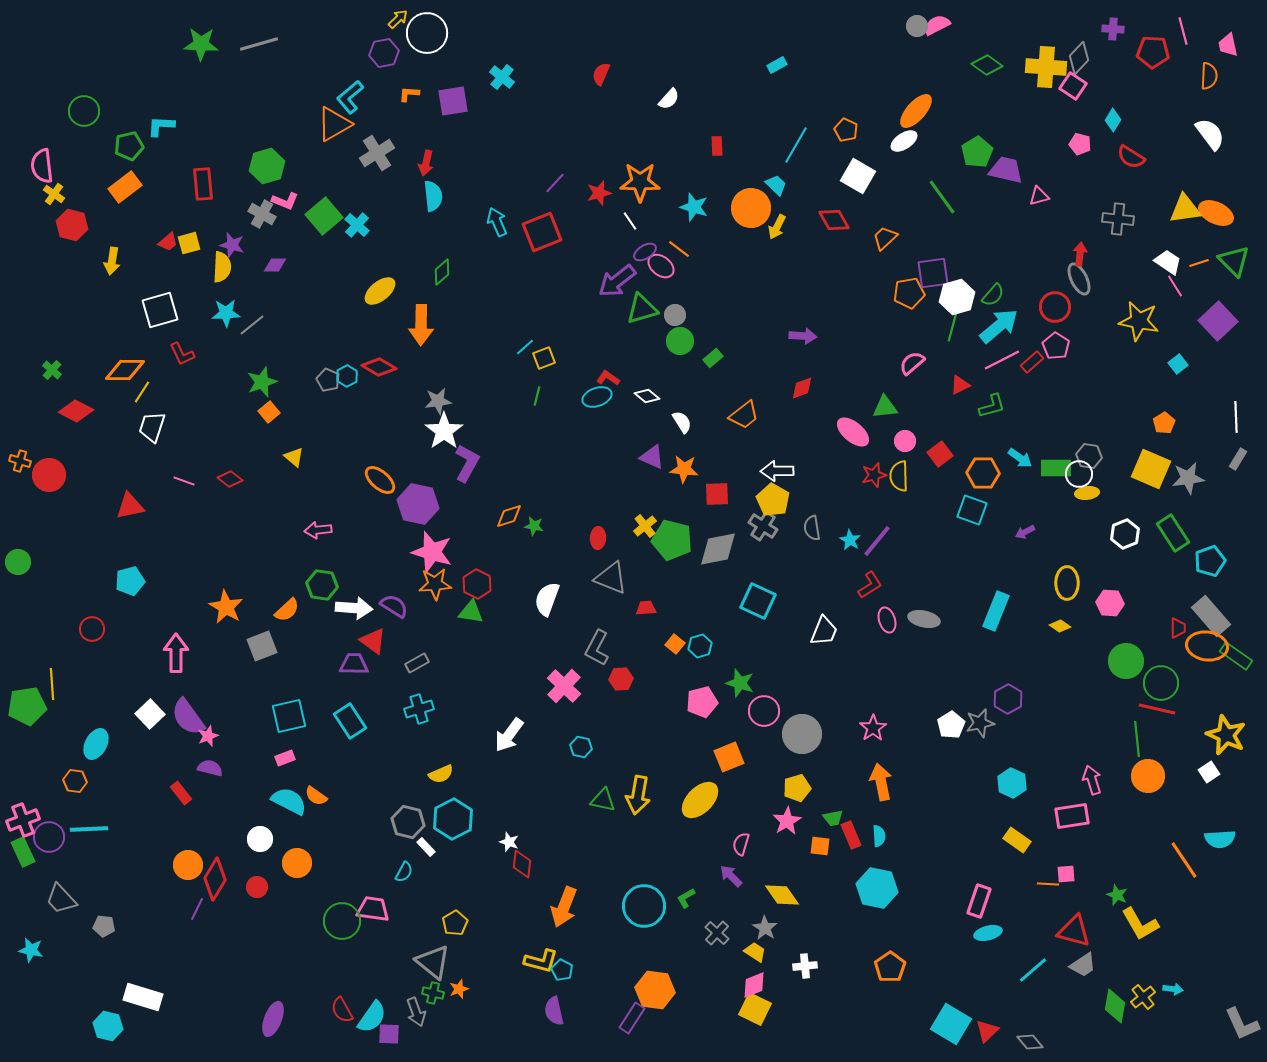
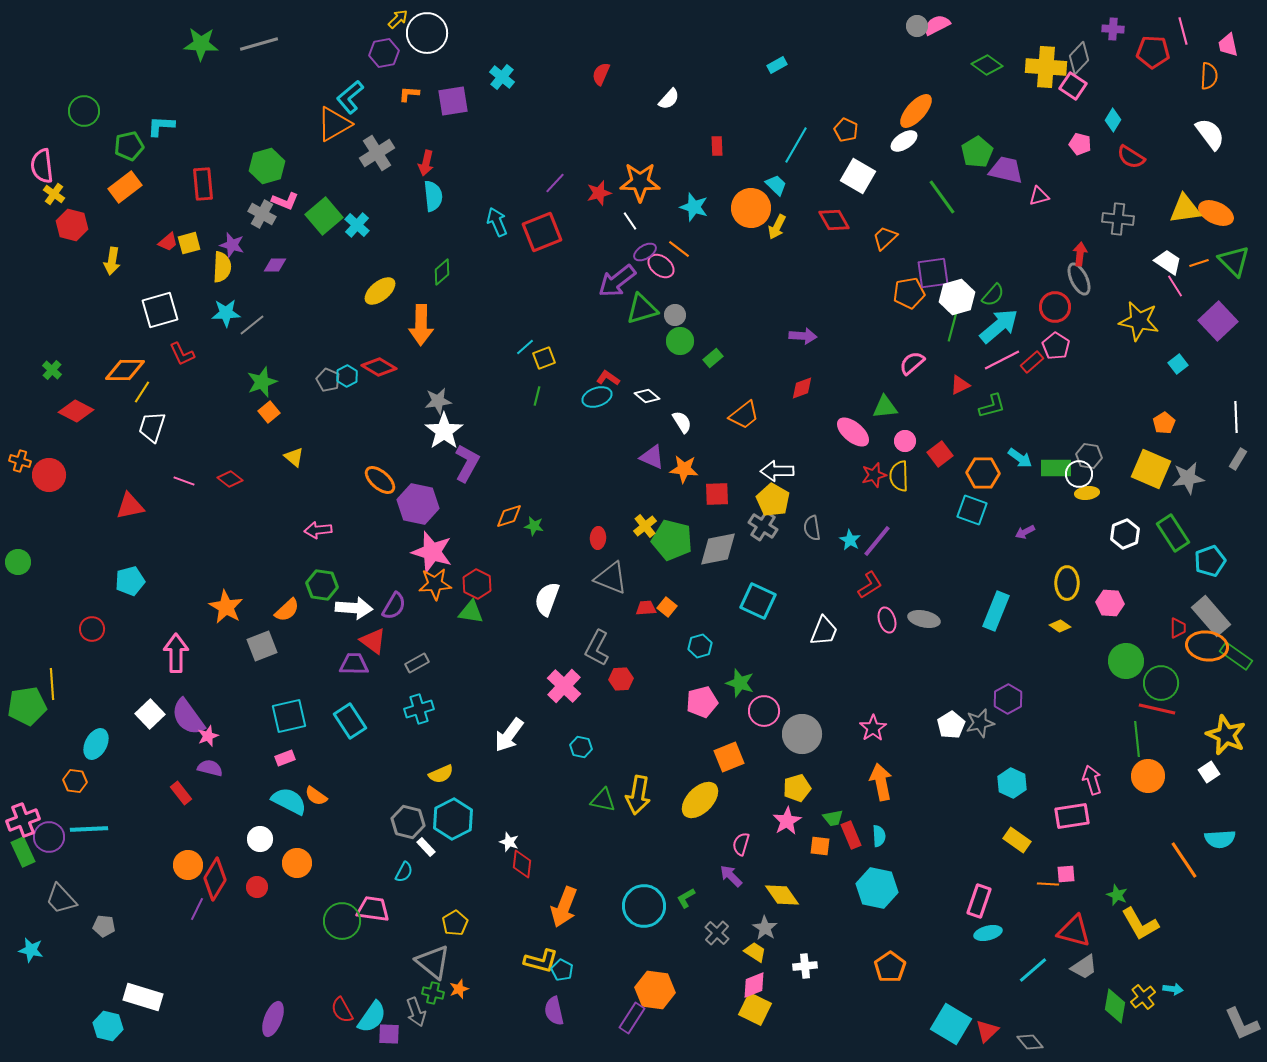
purple semicircle at (394, 606): rotated 88 degrees clockwise
orange square at (675, 644): moved 8 px left, 37 px up
gray trapezoid at (1083, 965): moved 1 px right, 2 px down
